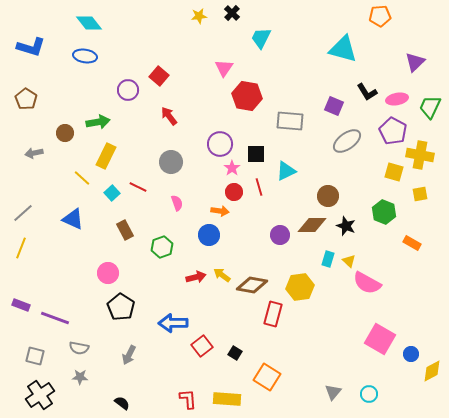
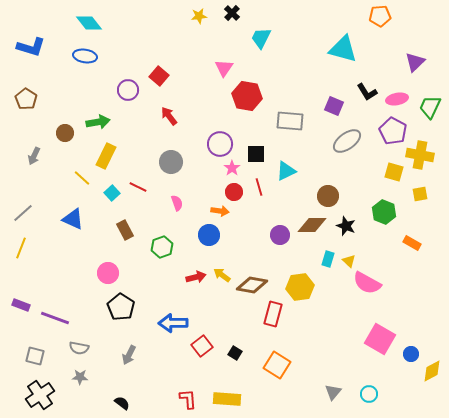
gray arrow at (34, 153): moved 3 px down; rotated 54 degrees counterclockwise
orange square at (267, 377): moved 10 px right, 12 px up
